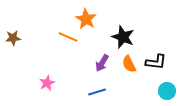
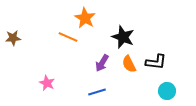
orange star: moved 1 px left, 1 px up
pink star: rotated 21 degrees counterclockwise
